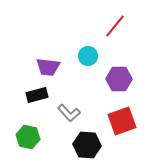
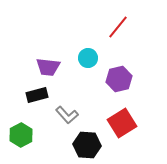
red line: moved 3 px right, 1 px down
cyan circle: moved 2 px down
purple hexagon: rotated 15 degrees counterclockwise
gray L-shape: moved 2 px left, 2 px down
red square: moved 2 px down; rotated 12 degrees counterclockwise
green hexagon: moved 7 px left, 2 px up; rotated 20 degrees clockwise
